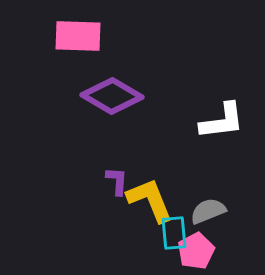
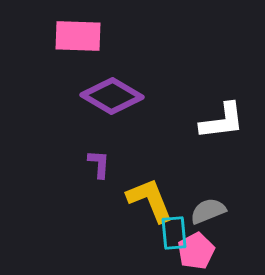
purple L-shape: moved 18 px left, 17 px up
